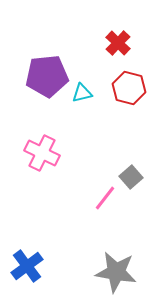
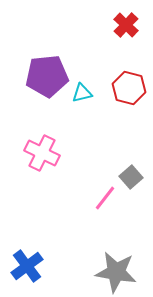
red cross: moved 8 px right, 18 px up
